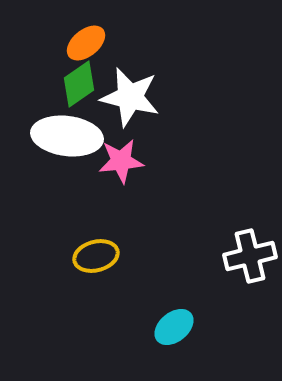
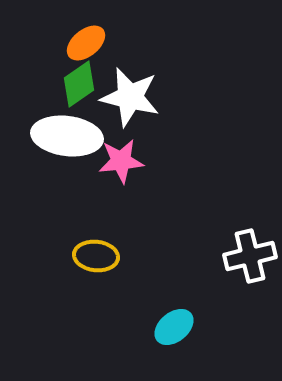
yellow ellipse: rotated 21 degrees clockwise
